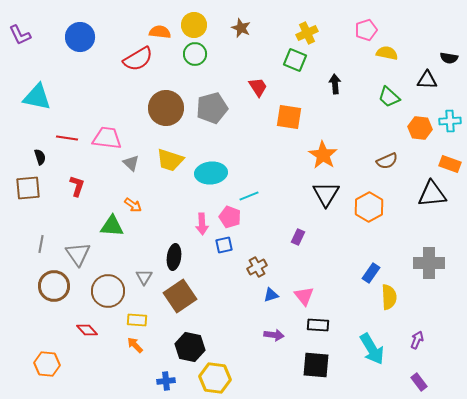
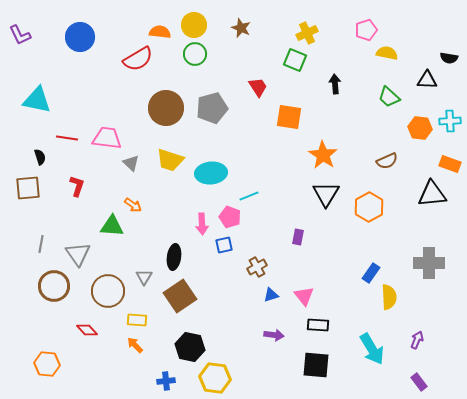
cyan triangle at (37, 97): moved 3 px down
purple rectangle at (298, 237): rotated 14 degrees counterclockwise
